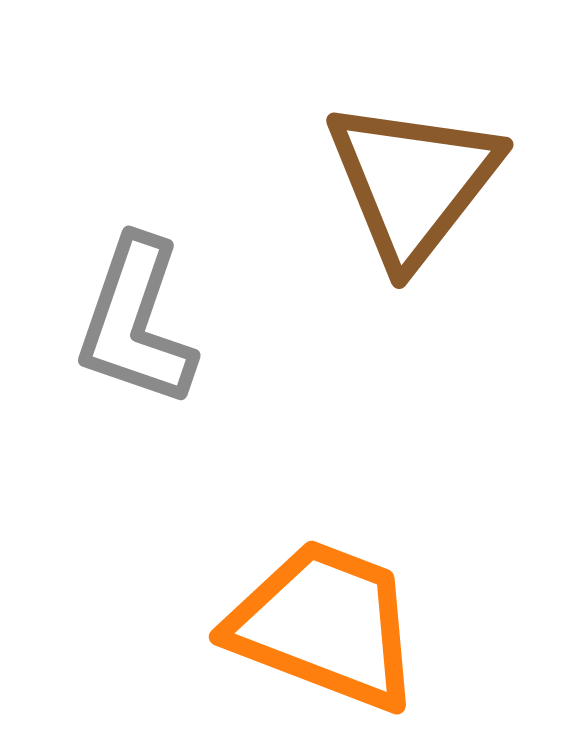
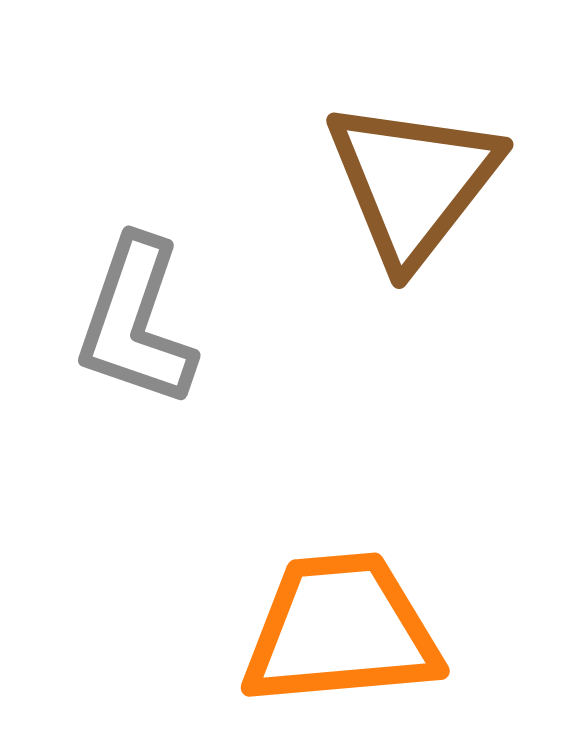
orange trapezoid: moved 16 px right, 5 px down; rotated 26 degrees counterclockwise
